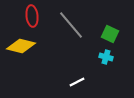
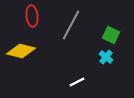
gray line: rotated 68 degrees clockwise
green square: moved 1 px right, 1 px down
yellow diamond: moved 5 px down
cyan cross: rotated 24 degrees clockwise
